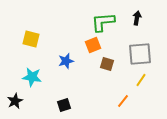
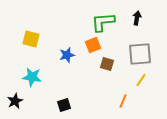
blue star: moved 1 px right, 6 px up
orange line: rotated 16 degrees counterclockwise
